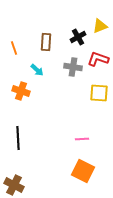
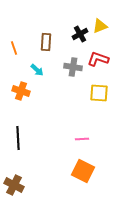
black cross: moved 2 px right, 3 px up
